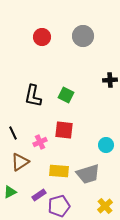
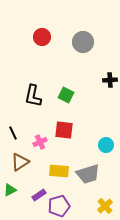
gray circle: moved 6 px down
green triangle: moved 2 px up
